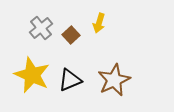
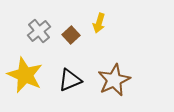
gray cross: moved 2 px left, 3 px down
yellow star: moved 7 px left
